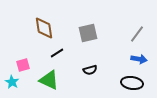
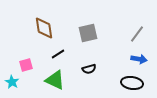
black line: moved 1 px right, 1 px down
pink square: moved 3 px right
black semicircle: moved 1 px left, 1 px up
green triangle: moved 6 px right
